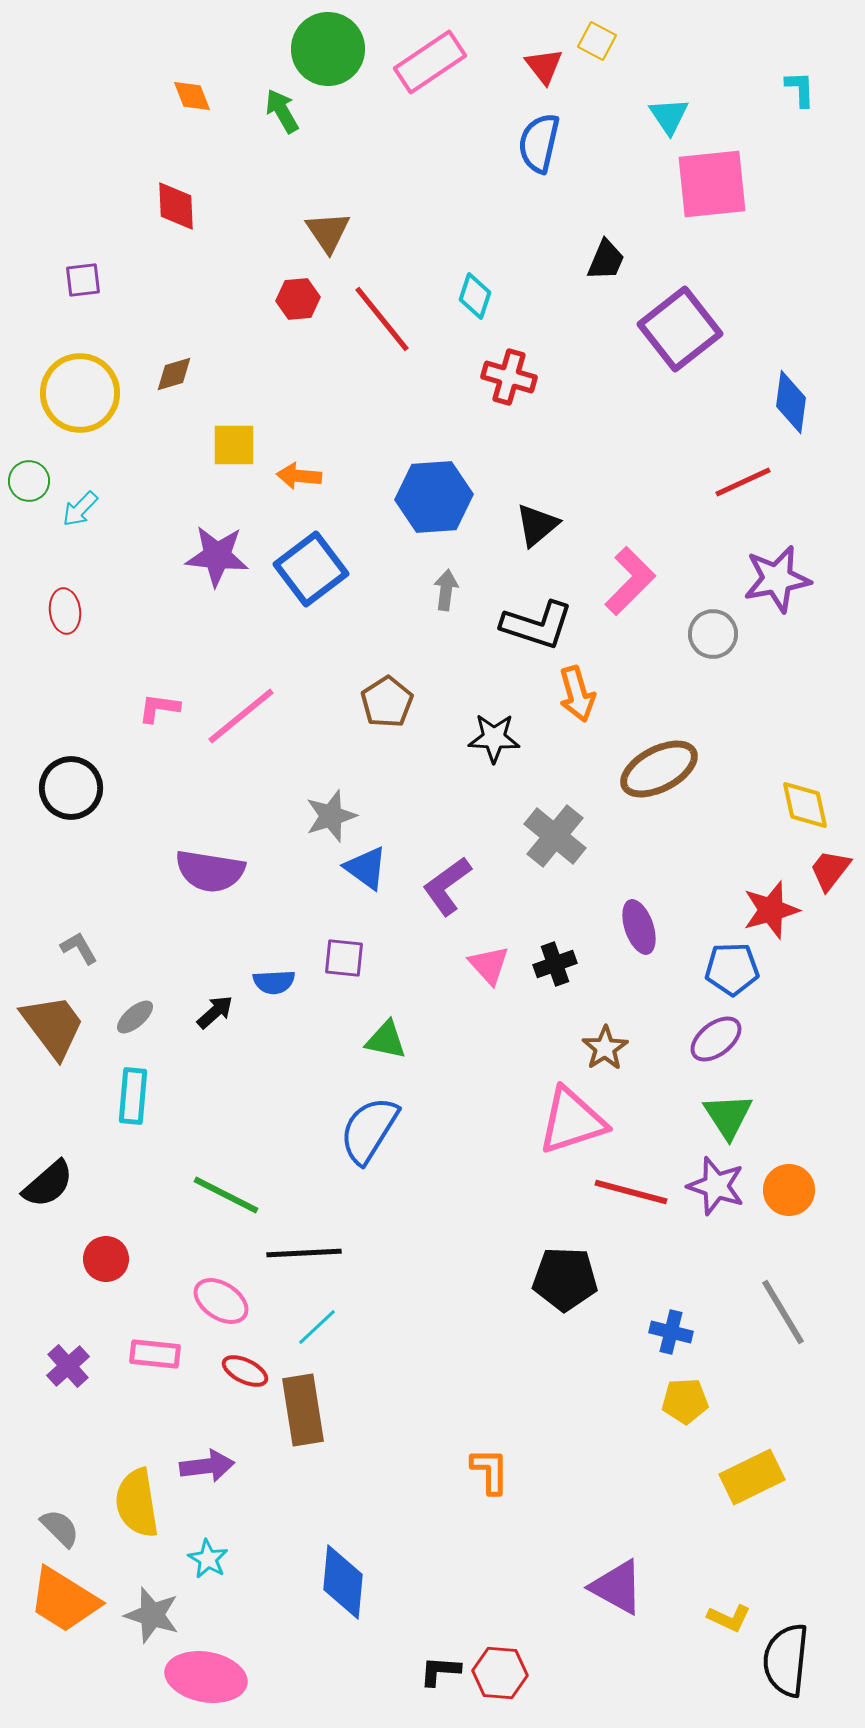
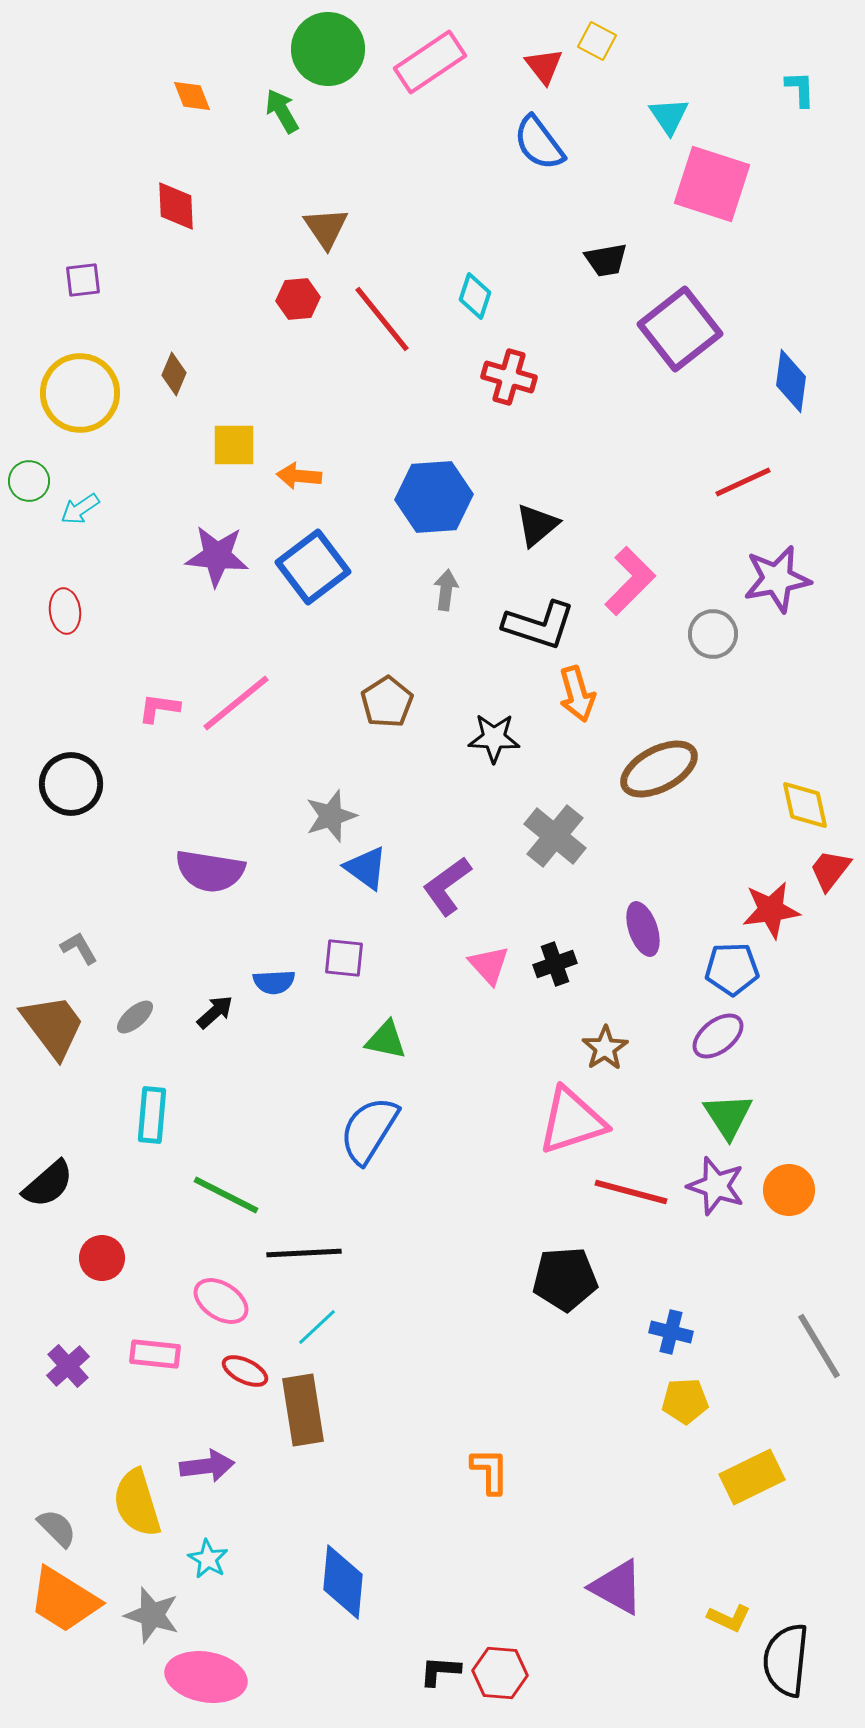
blue semicircle at (539, 143): rotated 50 degrees counterclockwise
pink square at (712, 184): rotated 24 degrees clockwise
brown triangle at (328, 232): moved 2 px left, 4 px up
black trapezoid at (606, 260): rotated 57 degrees clockwise
brown diamond at (174, 374): rotated 51 degrees counterclockwise
blue diamond at (791, 402): moved 21 px up
cyan arrow at (80, 509): rotated 12 degrees clockwise
blue square at (311, 569): moved 2 px right, 2 px up
black L-shape at (537, 625): moved 2 px right
pink line at (241, 716): moved 5 px left, 13 px up
black circle at (71, 788): moved 4 px up
red star at (771, 910): rotated 8 degrees clockwise
purple ellipse at (639, 927): moved 4 px right, 2 px down
purple ellipse at (716, 1039): moved 2 px right, 3 px up
cyan rectangle at (133, 1096): moved 19 px right, 19 px down
red circle at (106, 1259): moved 4 px left, 1 px up
black pentagon at (565, 1279): rotated 6 degrees counterclockwise
gray line at (783, 1312): moved 36 px right, 34 px down
yellow semicircle at (137, 1503): rotated 8 degrees counterclockwise
gray semicircle at (60, 1528): moved 3 px left
